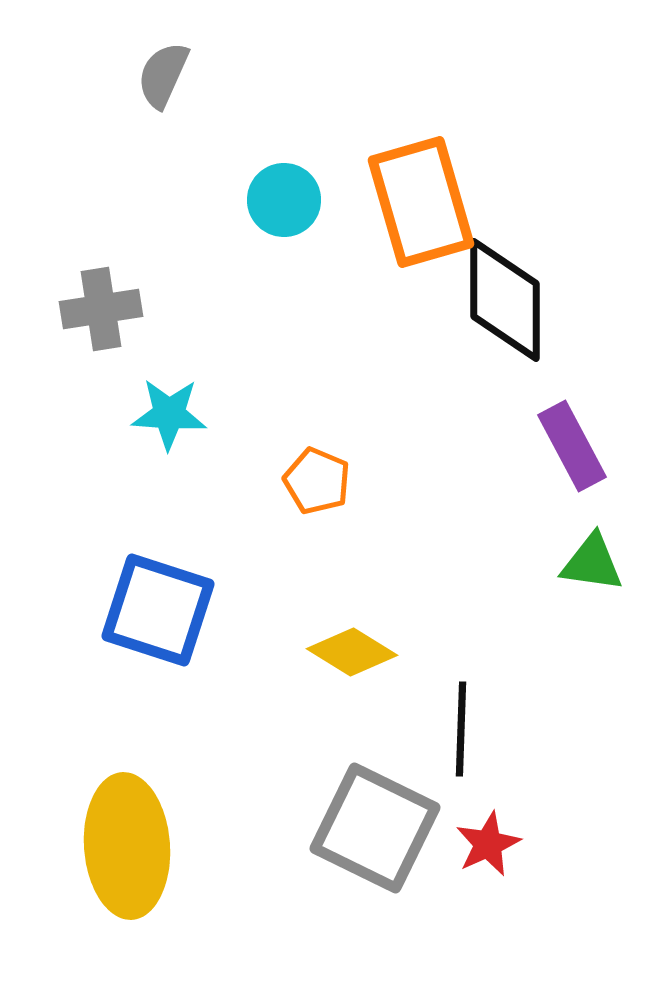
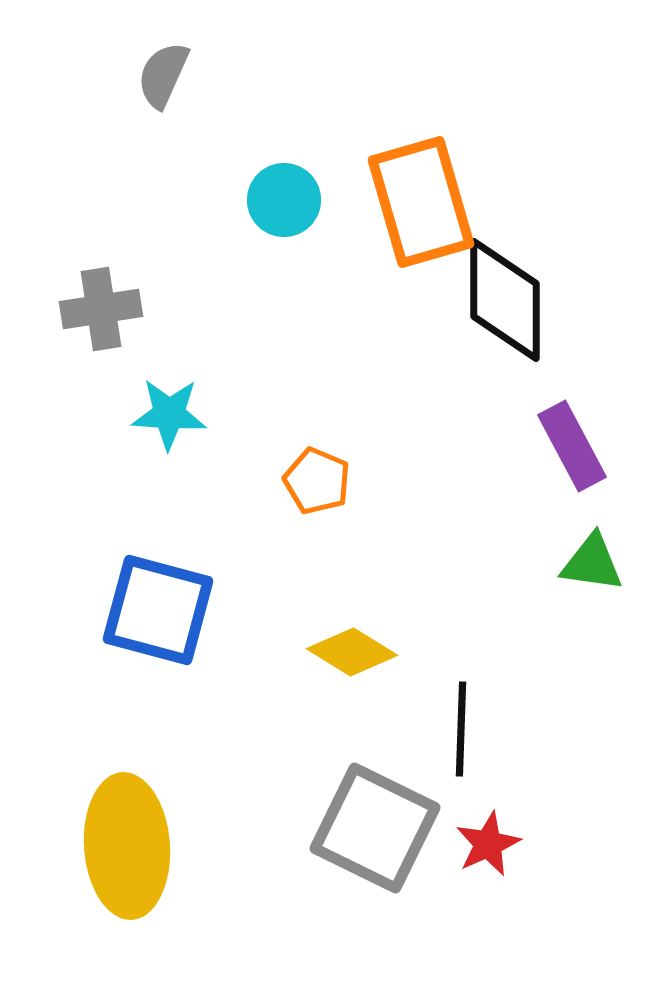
blue square: rotated 3 degrees counterclockwise
